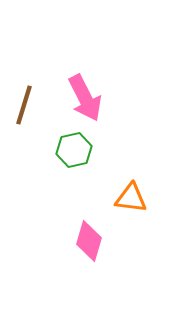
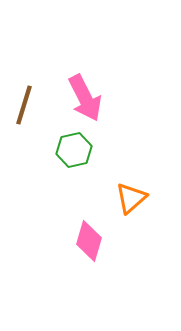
orange triangle: rotated 48 degrees counterclockwise
